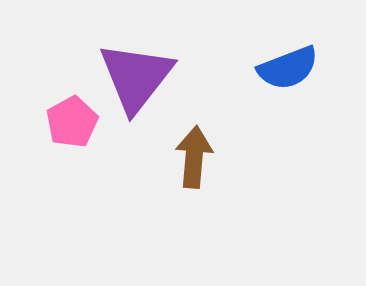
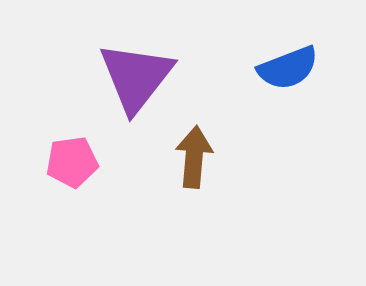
pink pentagon: moved 40 px down; rotated 21 degrees clockwise
